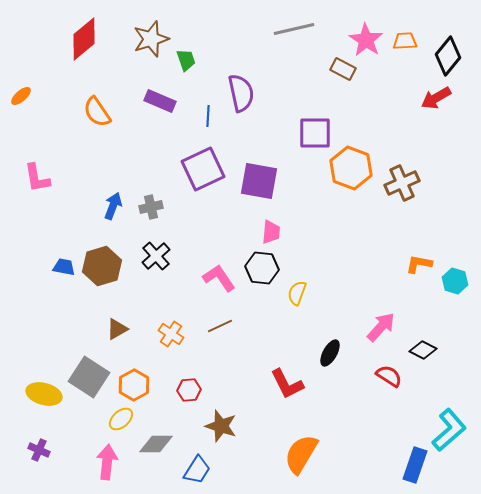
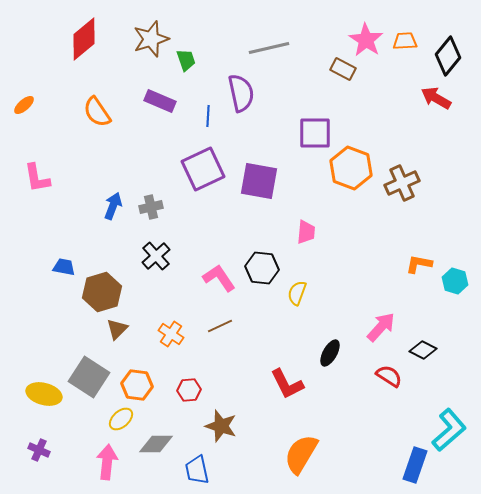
gray line at (294, 29): moved 25 px left, 19 px down
orange ellipse at (21, 96): moved 3 px right, 9 px down
red arrow at (436, 98): rotated 60 degrees clockwise
pink trapezoid at (271, 232): moved 35 px right
brown hexagon at (102, 266): moved 26 px down
brown triangle at (117, 329): rotated 15 degrees counterclockwise
orange hexagon at (134, 385): moved 3 px right; rotated 24 degrees counterclockwise
blue trapezoid at (197, 470): rotated 136 degrees clockwise
